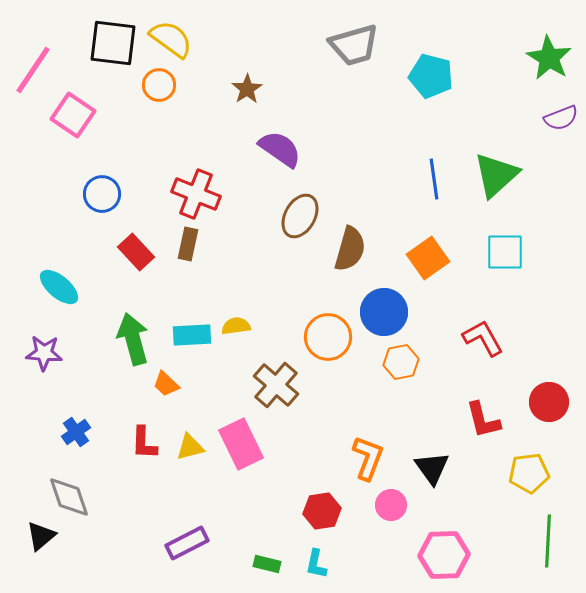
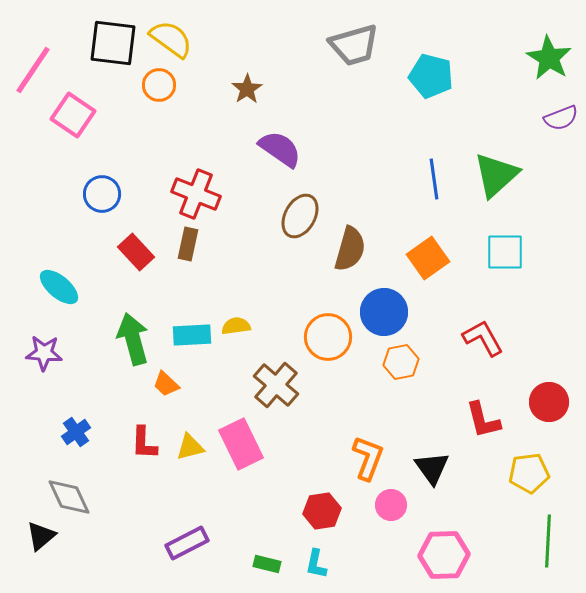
gray diamond at (69, 497): rotated 6 degrees counterclockwise
